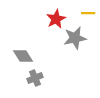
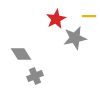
yellow line: moved 1 px right, 3 px down
gray diamond: moved 2 px left, 2 px up
gray cross: moved 2 px up
